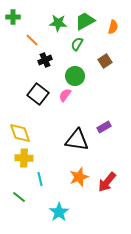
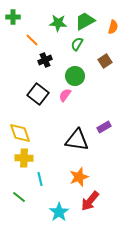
red arrow: moved 17 px left, 19 px down
